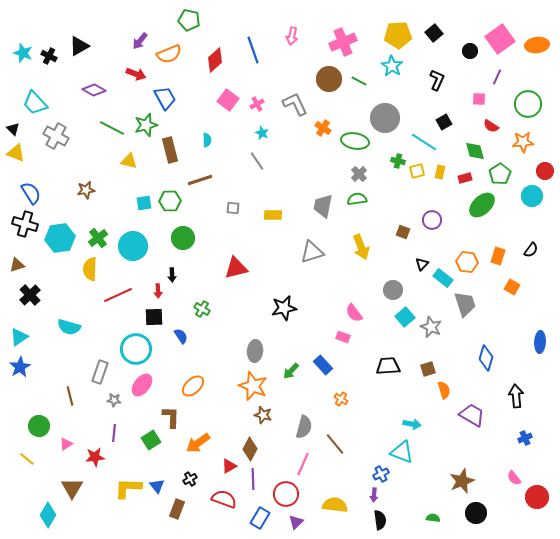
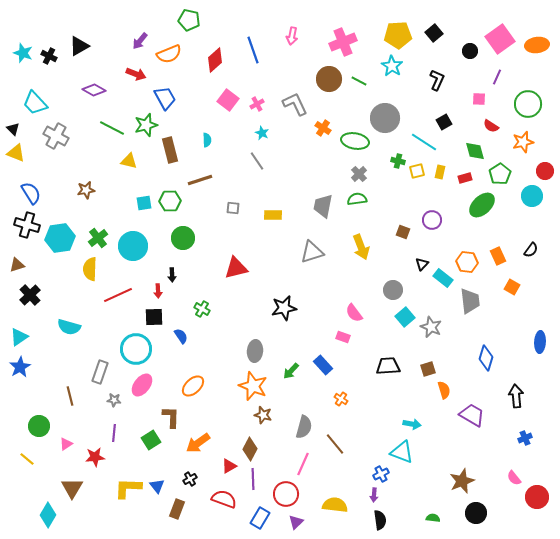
orange star at (523, 142): rotated 10 degrees counterclockwise
black cross at (25, 224): moved 2 px right, 1 px down
orange rectangle at (498, 256): rotated 42 degrees counterclockwise
gray trapezoid at (465, 304): moved 5 px right, 3 px up; rotated 12 degrees clockwise
